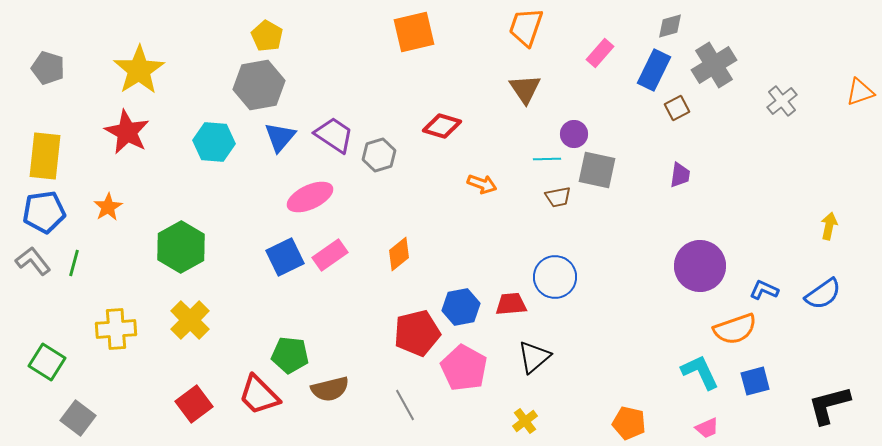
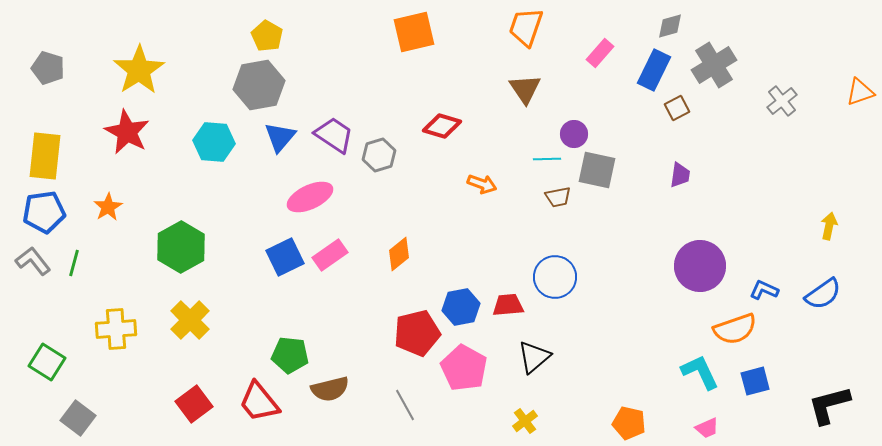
red trapezoid at (511, 304): moved 3 px left, 1 px down
red trapezoid at (259, 395): moved 7 px down; rotated 6 degrees clockwise
